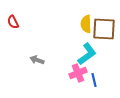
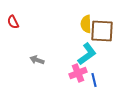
brown square: moved 2 px left, 2 px down
